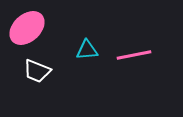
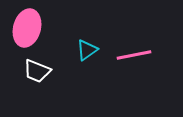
pink ellipse: rotated 33 degrees counterclockwise
cyan triangle: rotated 30 degrees counterclockwise
